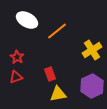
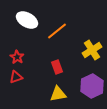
red rectangle: moved 7 px right, 7 px up
